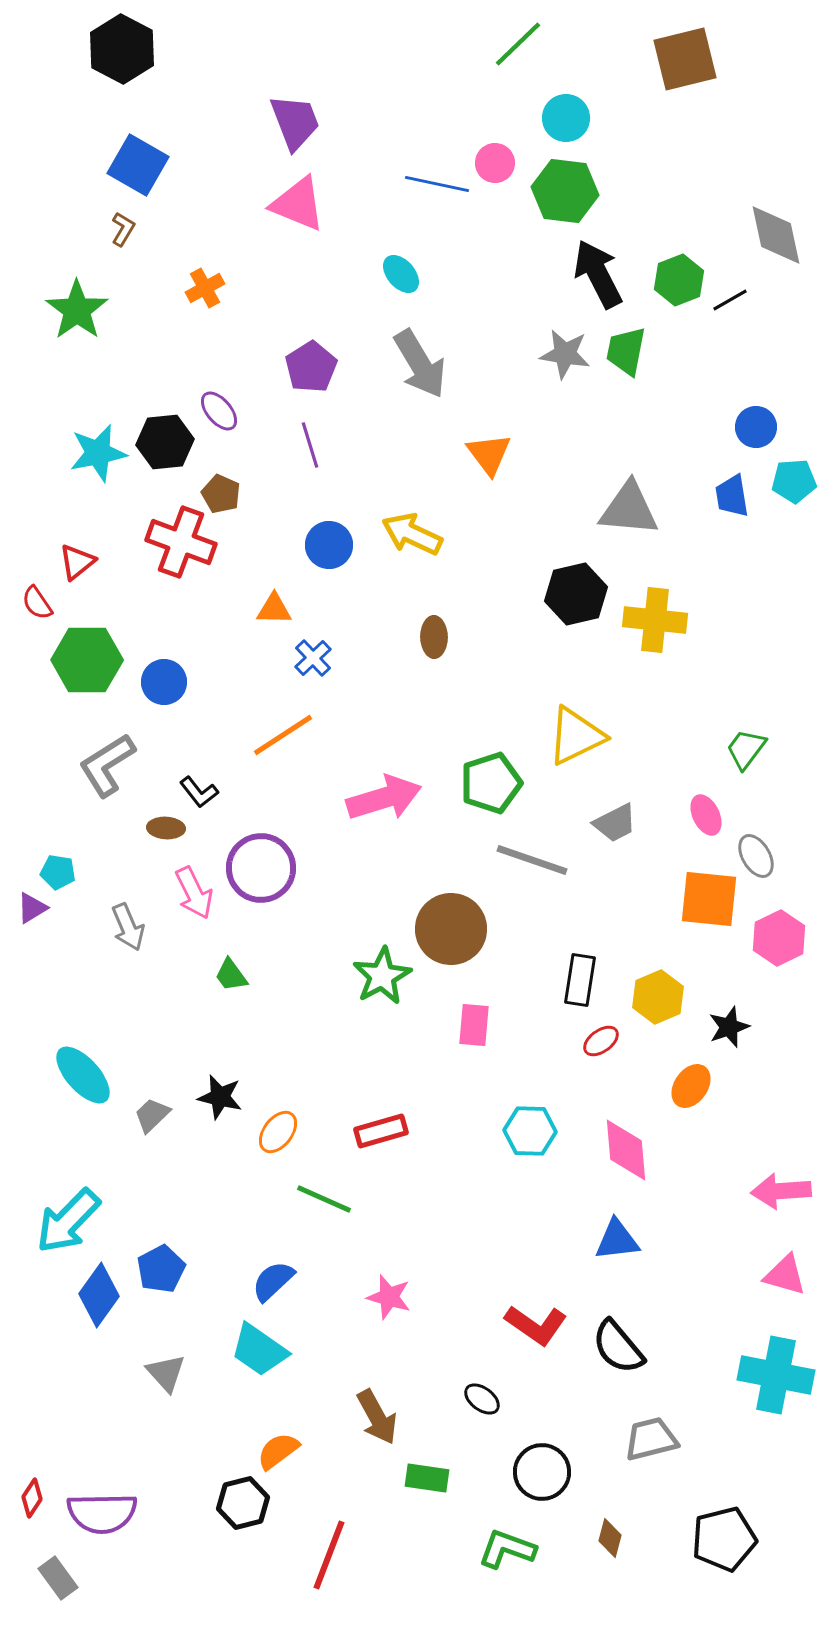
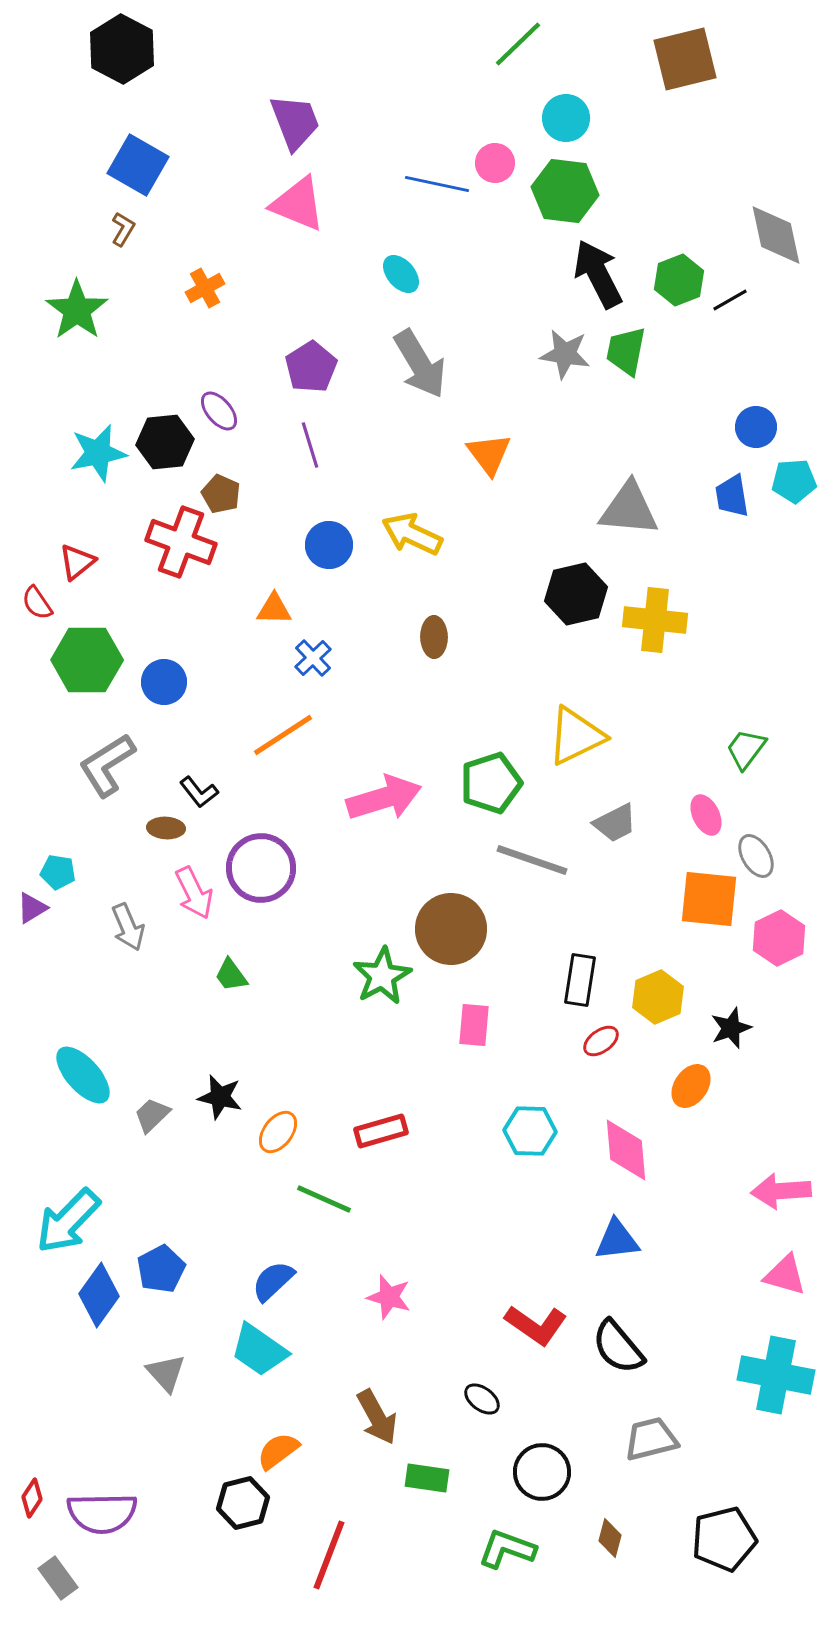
black star at (729, 1027): moved 2 px right, 1 px down
